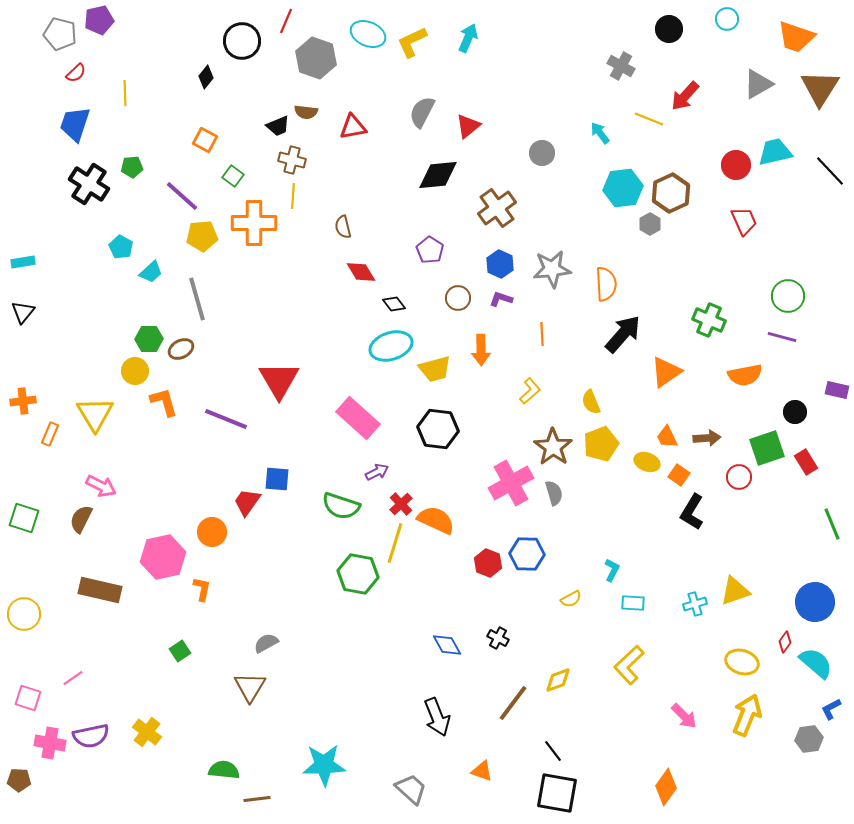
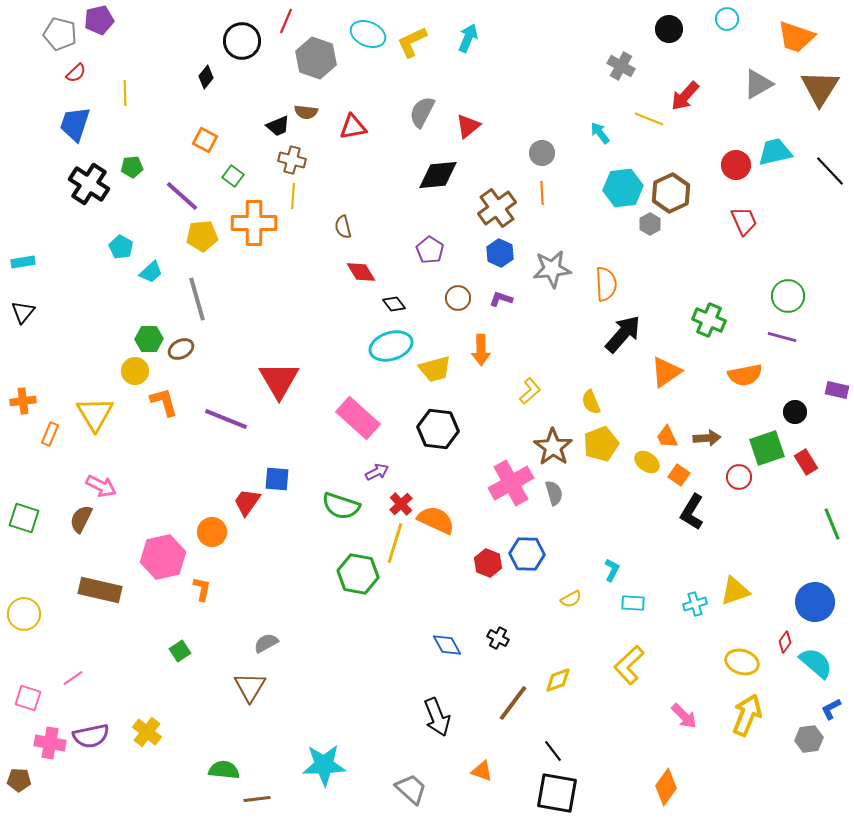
blue hexagon at (500, 264): moved 11 px up
orange line at (542, 334): moved 141 px up
yellow ellipse at (647, 462): rotated 15 degrees clockwise
